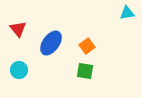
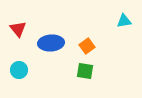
cyan triangle: moved 3 px left, 8 px down
blue ellipse: rotated 50 degrees clockwise
